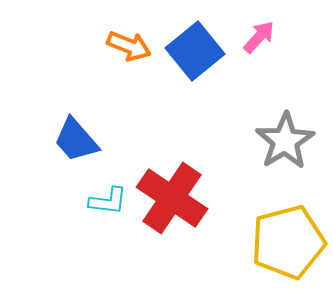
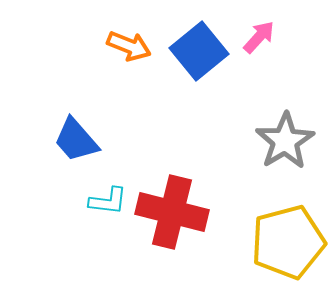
blue square: moved 4 px right
red cross: moved 14 px down; rotated 20 degrees counterclockwise
